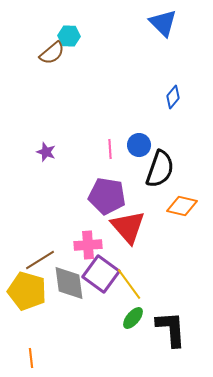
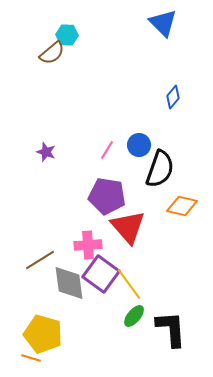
cyan hexagon: moved 2 px left, 1 px up
pink line: moved 3 px left, 1 px down; rotated 36 degrees clockwise
yellow pentagon: moved 16 px right, 43 px down
green ellipse: moved 1 px right, 2 px up
orange line: rotated 66 degrees counterclockwise
